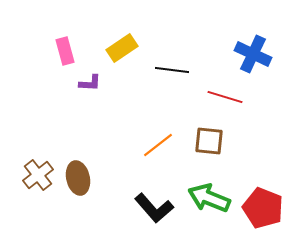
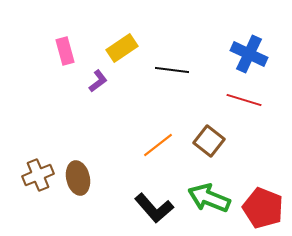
blue cross: moved 4 px left
purple L-shape: moved 8 px right, 2 px up; rotated 40 degrees counterclockwise
red line: moved 19 px right, 3 px down
brown square: rotated 32 degrees clockwise
brown cross: rotated 16 degrees clockwise
